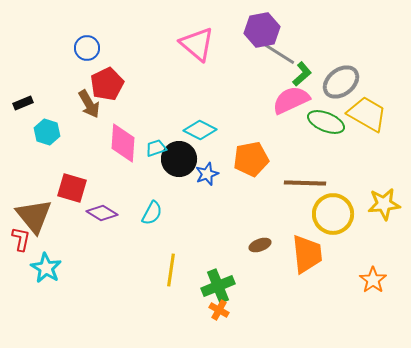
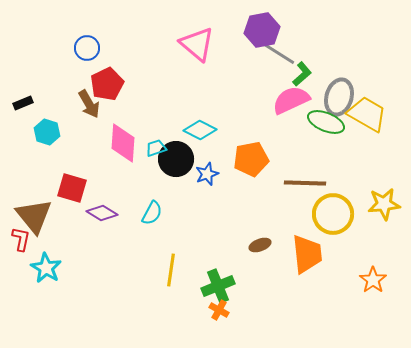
gray ellipse: moved 2 px left, 15 px down; rotated 36 degrees counterclockwise
black circle: moved 3 px left
